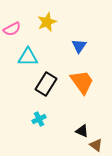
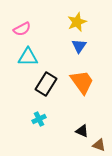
yellow star: moved 30 px right
pink semicircle: moved 10 px right
brown triangle: moved 3 px right; rotated 16 degrees counterclockwise
